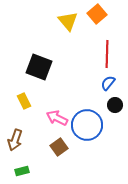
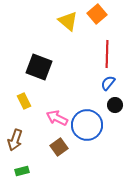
yellow triangle: rotated 10 degrees counterclockwise
